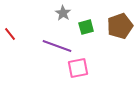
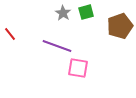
green square: moved 15 px up
pink square: rotated 20 degrees clockwise
